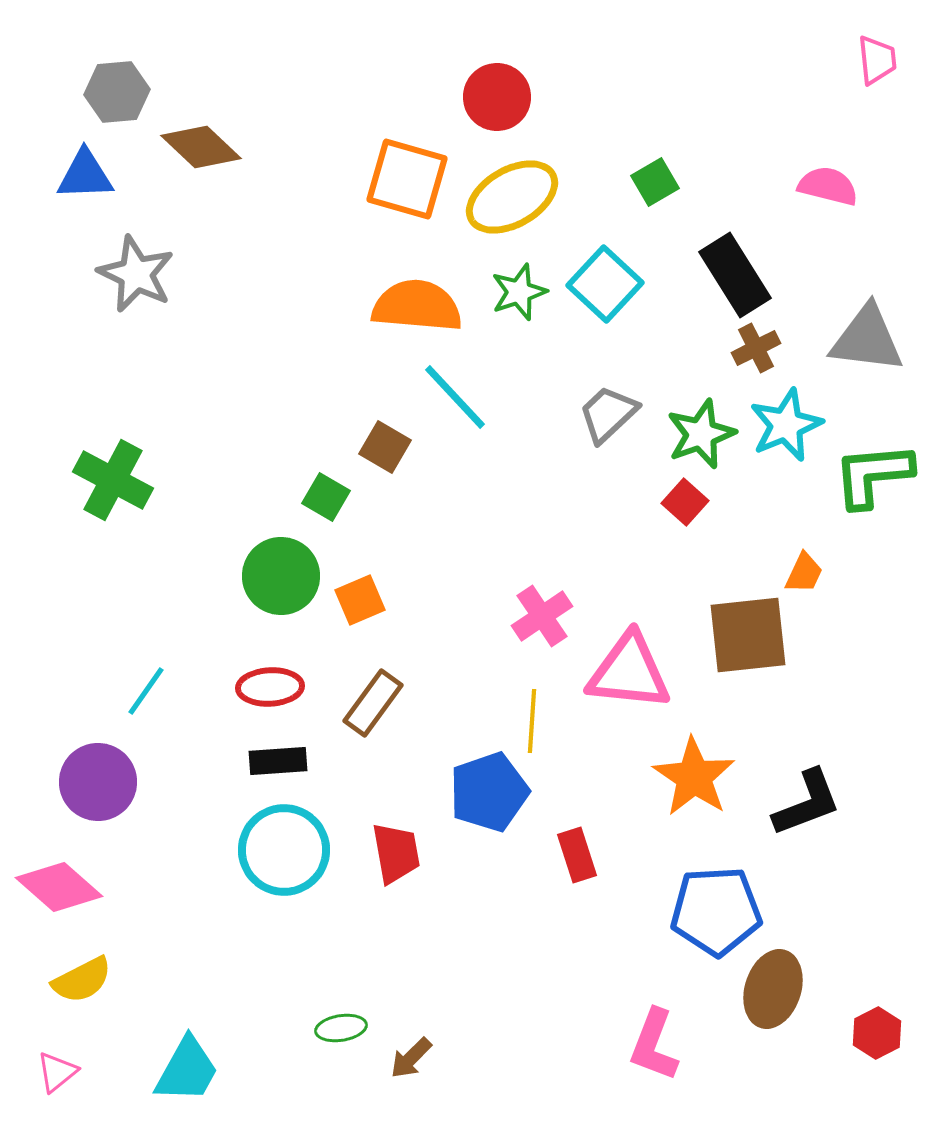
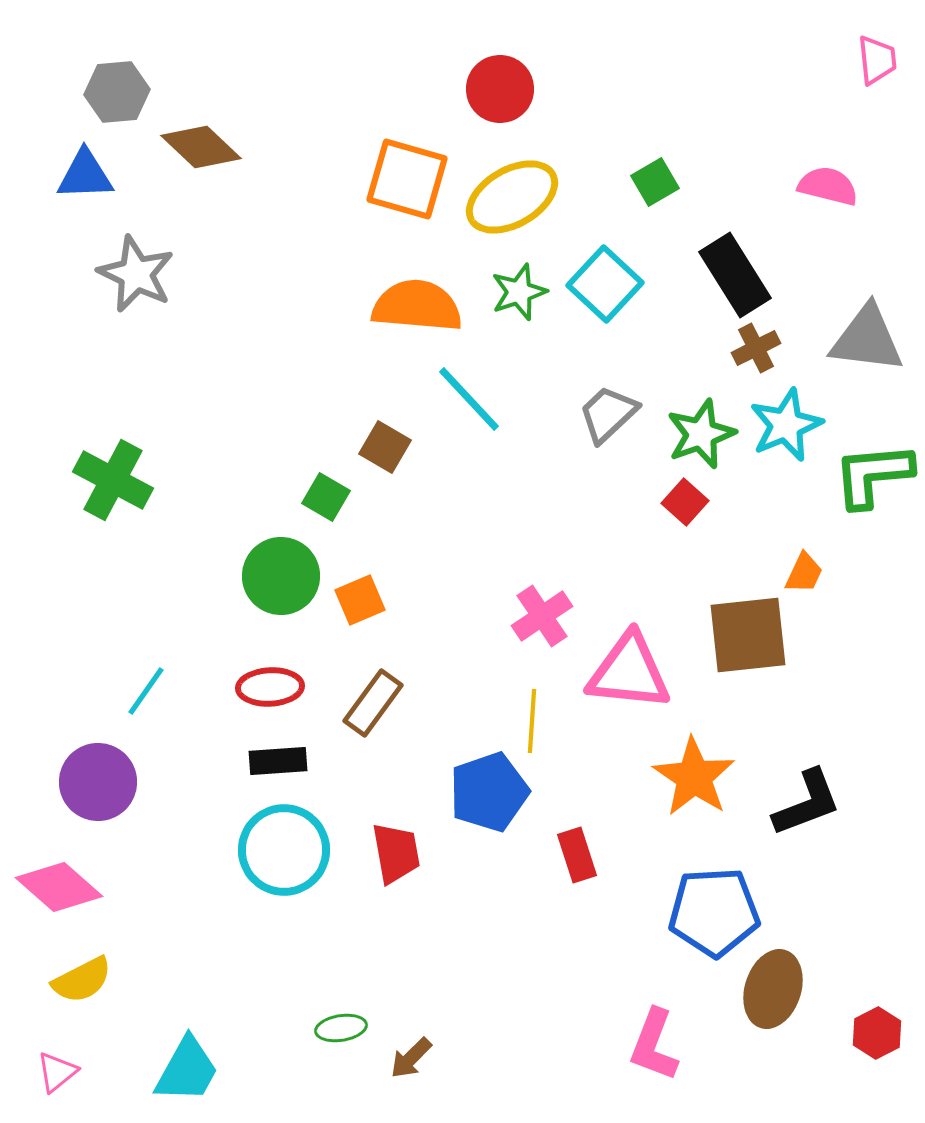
red circle at (497, 97): moved 3 px right, 8 px up
cyan line at (455, 397): moved 14 px right, 2 px down
blue pentagon at (716, 911): moved 2 px left, 1 px down
